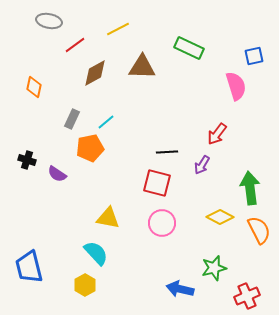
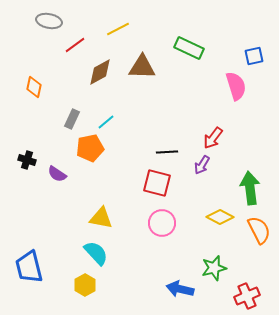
brown diamond: moved 5 px right, 1 px up
red arrow: moved 4 px left, 4 px down
yellow triangle: moved 7 px left
